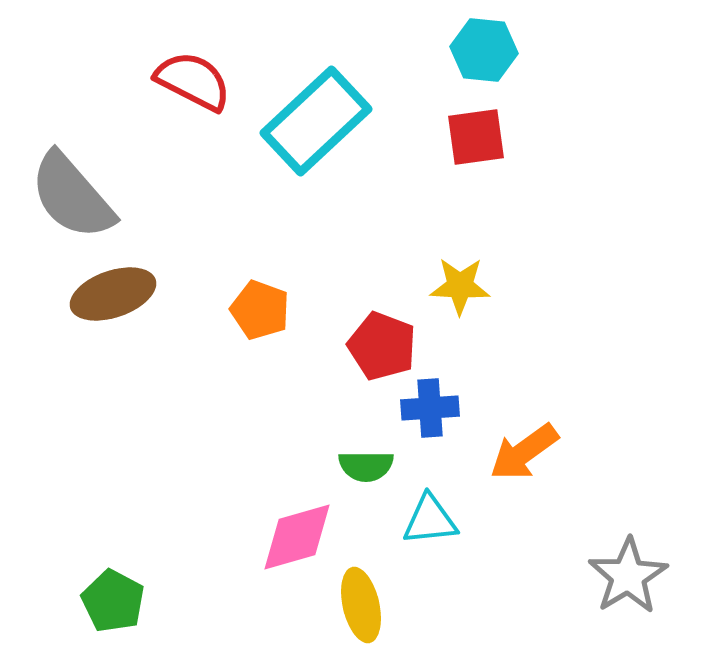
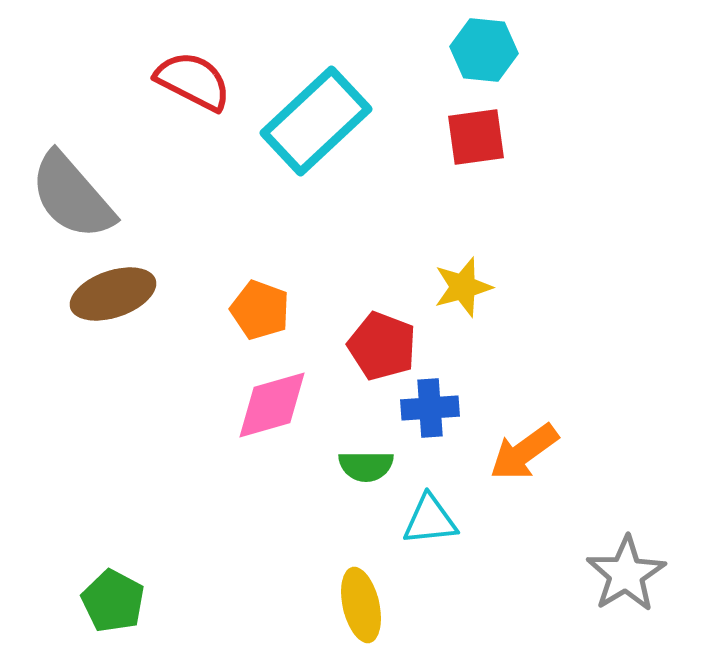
yellow star: moved 3 px right, 1 px down; rotated 18 degrees counterclockwise
pink diamond: moved 25 px left, 132 px up
gray star: moved 2 px left, 2 px up
